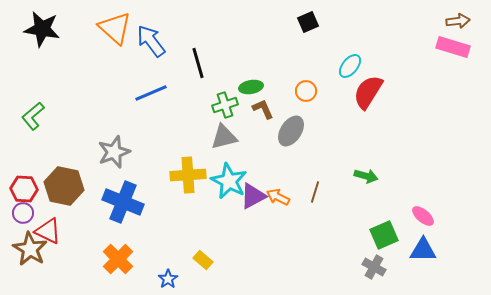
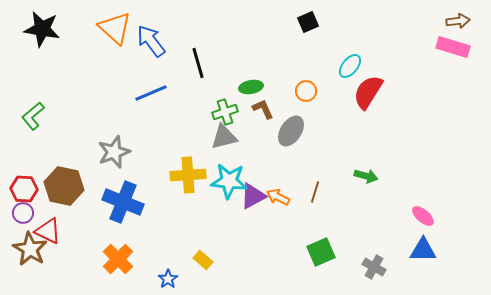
green cross: moved 7 px down
cyan star: rotated 21 degrees counterclockwise
green square: moved 63 px left, 17 px down
